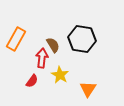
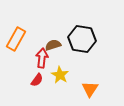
brown semicircle: rotated 77 degrees counterclockwise
red semicircle: moved 5 px right, 1 px up
orange triangle: moved 2 px right
